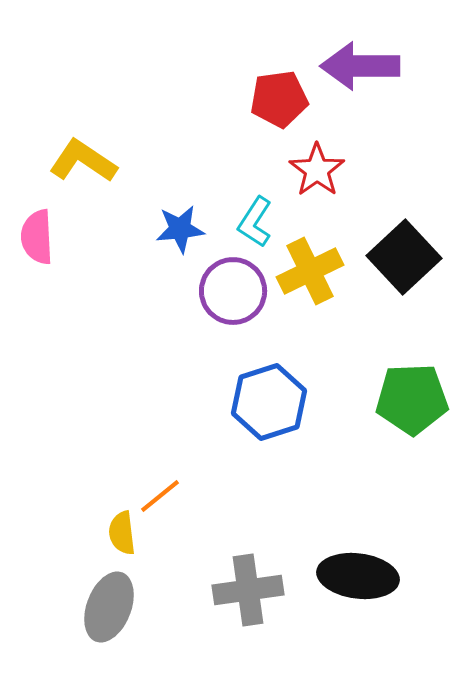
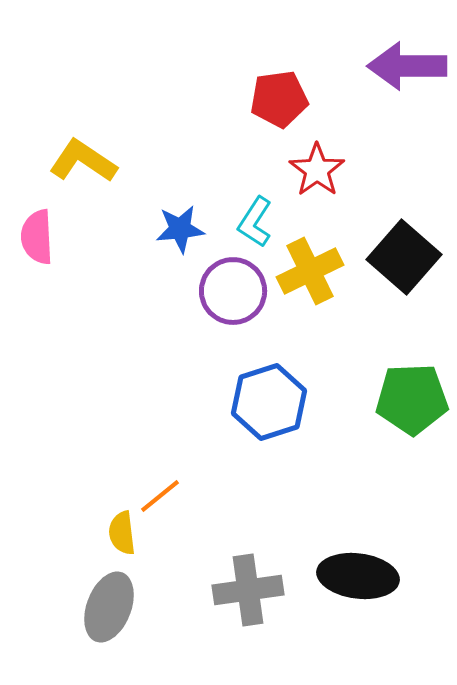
purple arrow: moved 47 px right
black square: rotated 6 degrees counterclockwise
